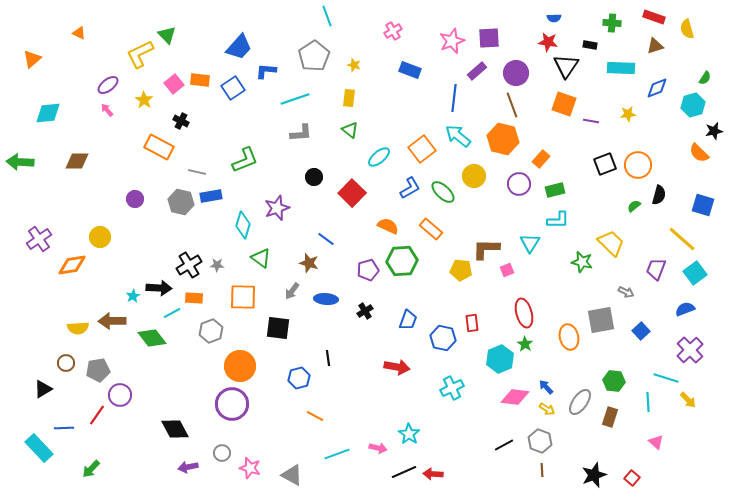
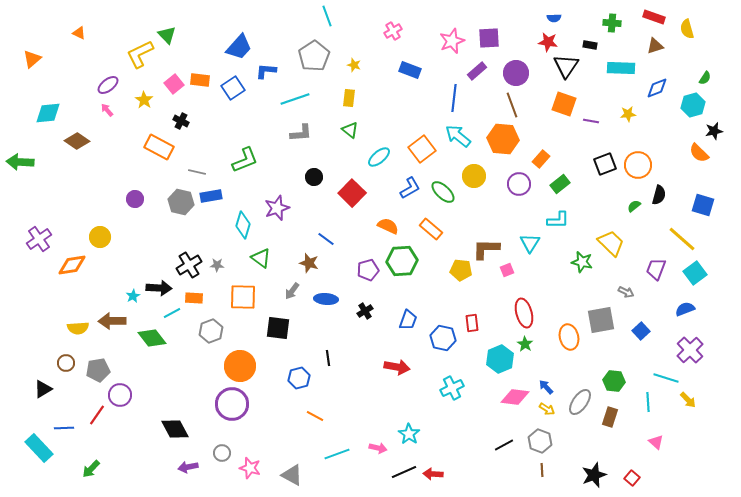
orange hexagon at (503, 139): rotated 8 degrees counterclockwise
brown diamond at (77, 161): moved 20 px up; rotated 35 degrees clockwise
green rectangle at (555, 190): moved 5 px right, 6 px up; rotated 24 degrees counterclockwise
